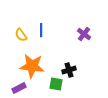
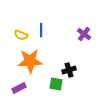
yellow semicircle: rotated 32 degrees counterclockwise
orange star: moved 2 px left, 5 px up; rotated 10 degrees counterclockwise
